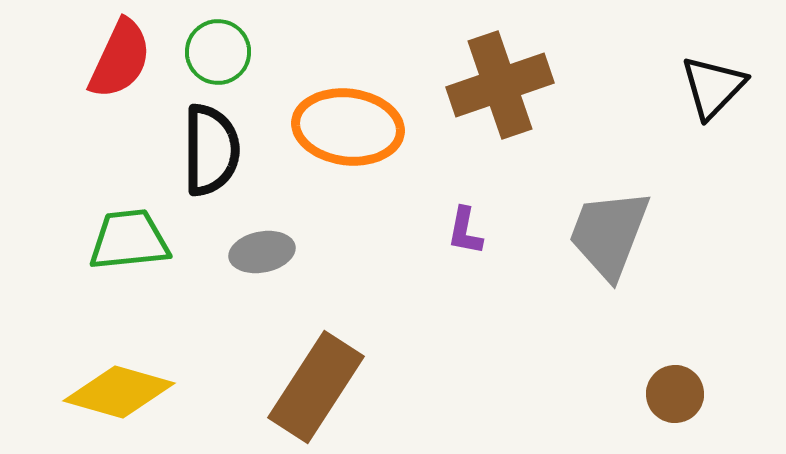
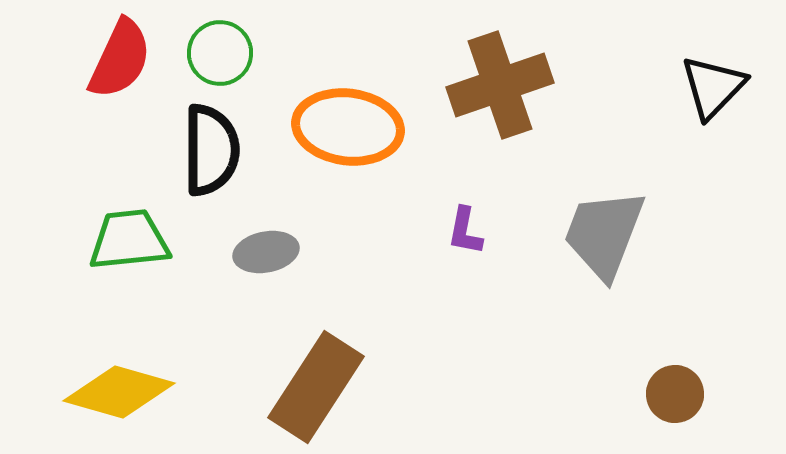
green circle: moved 2 px right, 1 px down
gray trapezoid: moved 5 px left
gray ellipse: moved 4 px right
